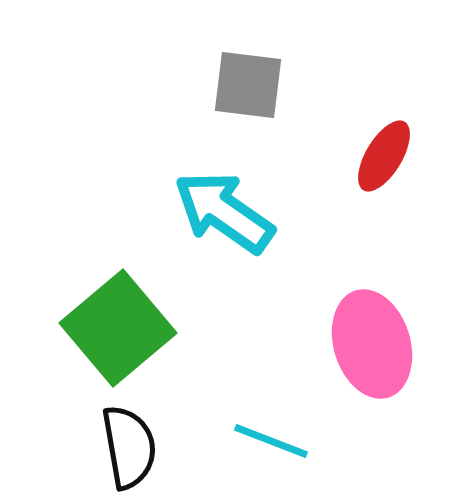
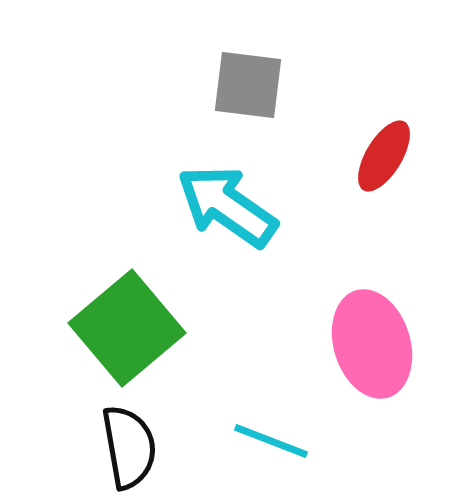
cyan arrow: moved 3 px right, 6 px up
green square: moved 9 px right
